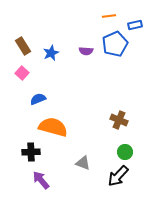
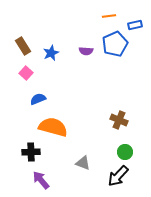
pink square: moved 4 px right
